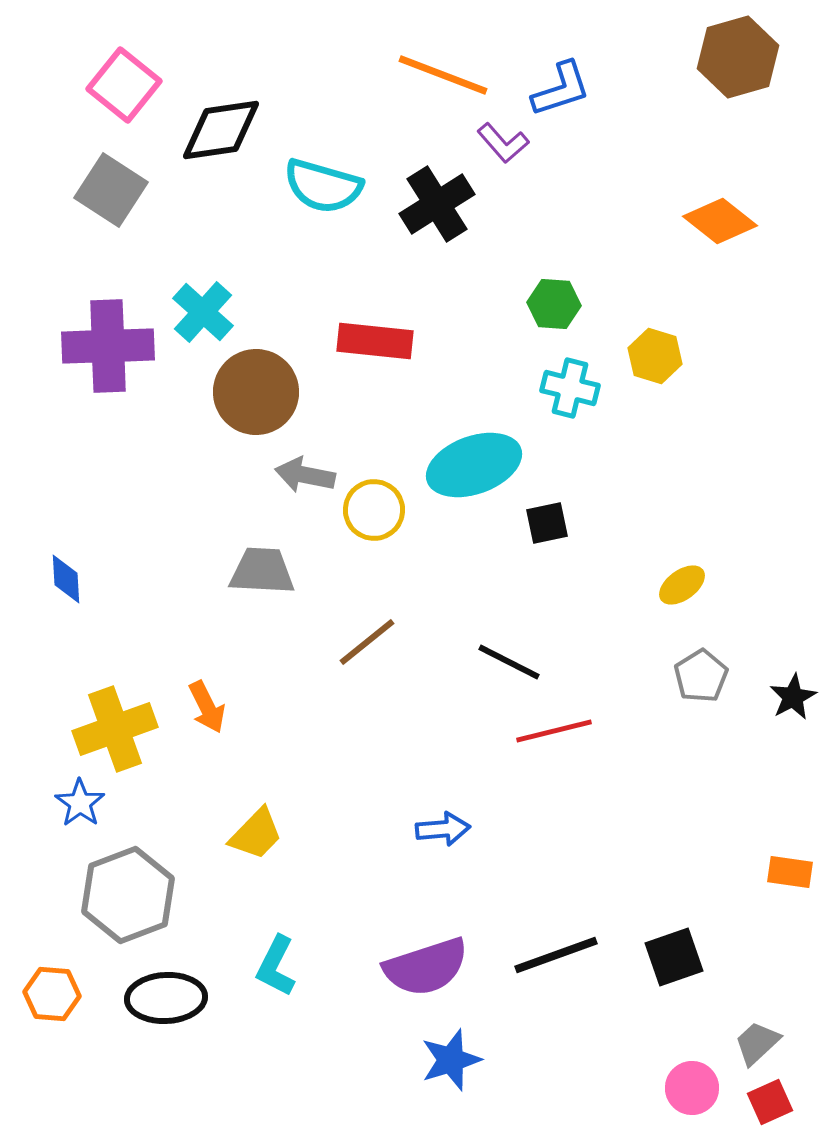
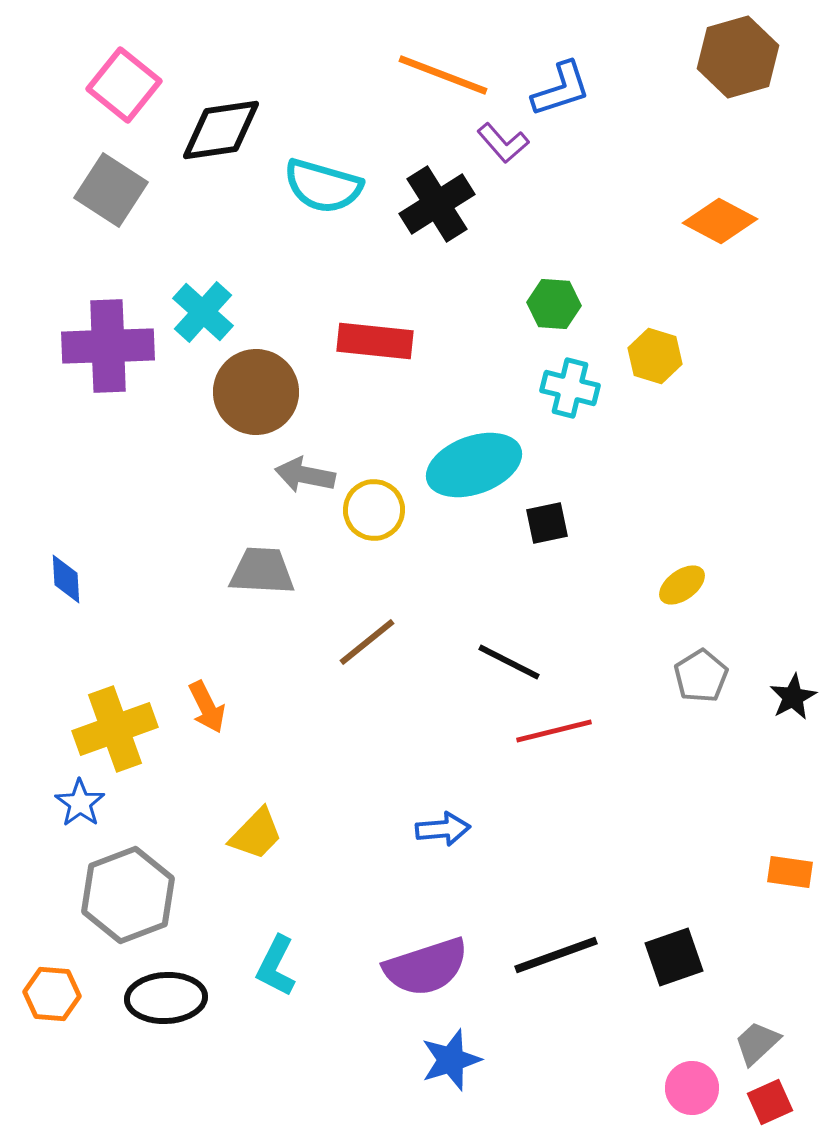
orange diamond at (720, 221): rotated 10 degrees counterclockwise
